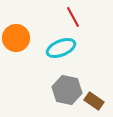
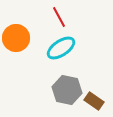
red line: moved 14 px left
cyan ellipse: rotated 12 degrees counterclockwise
